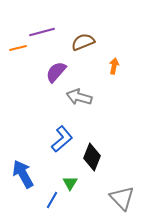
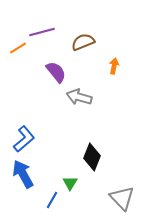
orange line: rotated 18 degrees counterclockwise
purple semicircle: rotated 100 degrees clockwise
blue L-shape: moved 38 px left
